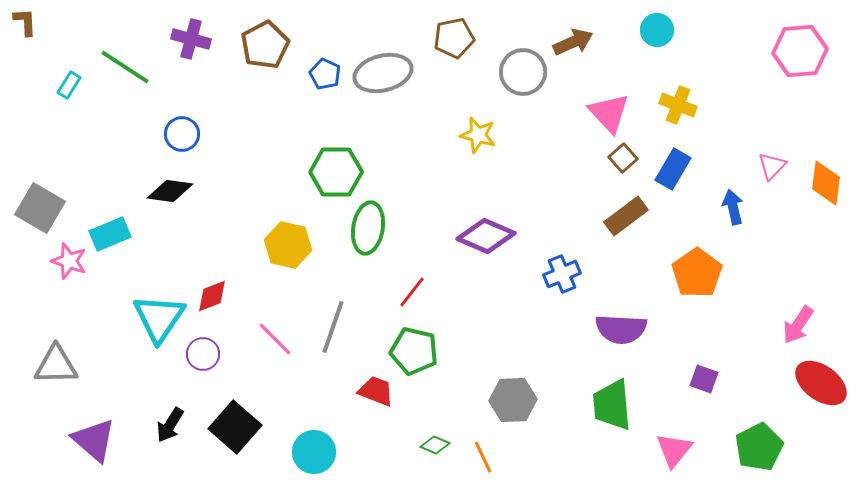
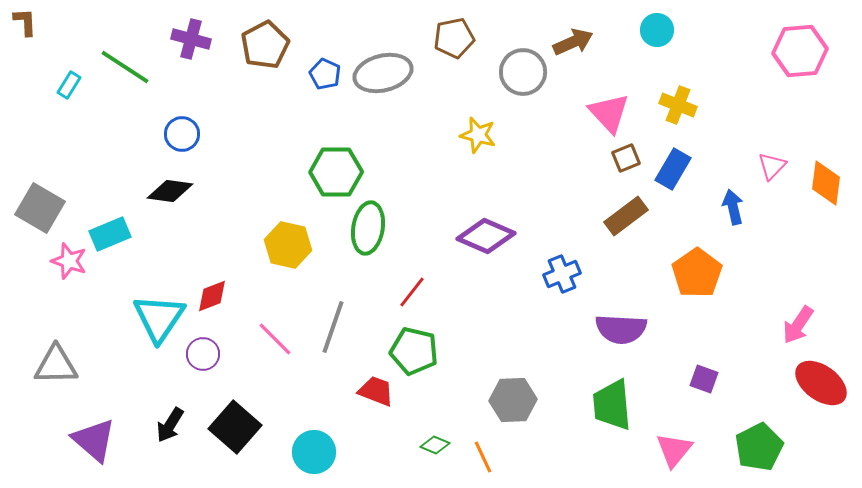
brown square at (623, 158): moved 3 px right; rotated 20 degrees clockwise
